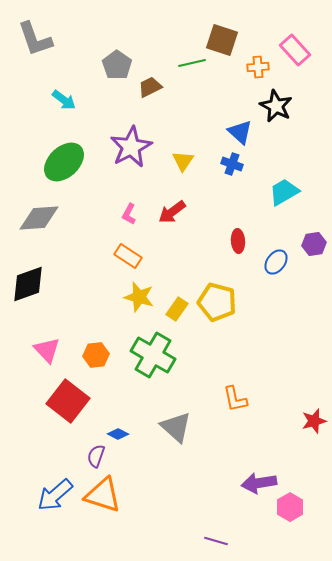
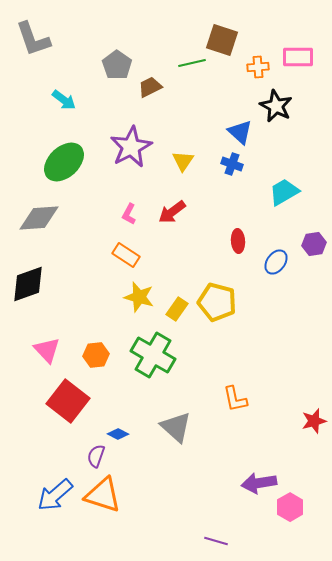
gray L-shape: moved 2 px left
pink rectangle: moved 3 px right, 7 px down; rotated 48 degrees counterclockwise
orange rectangle: moved 2 px left, 1 px up
